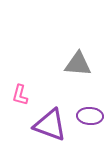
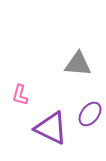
purple ellipse: moved 2 px up; rotated 55 degrees counterclockwise
purple triangle: moved 1 px right, 3 px down; rotated 6 degrees clockwise
